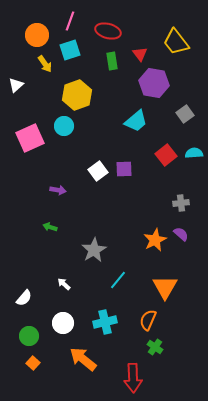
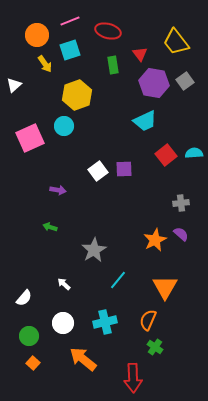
pink line: rotated 48 degrees clockwise
green rectangle: moved 1 px right, 4 px down
white triangle: moved 2 px left
gray square: moved 33 px up
cyan trapezoid: moved 9 px right; rotated 15 degrees clockwise
